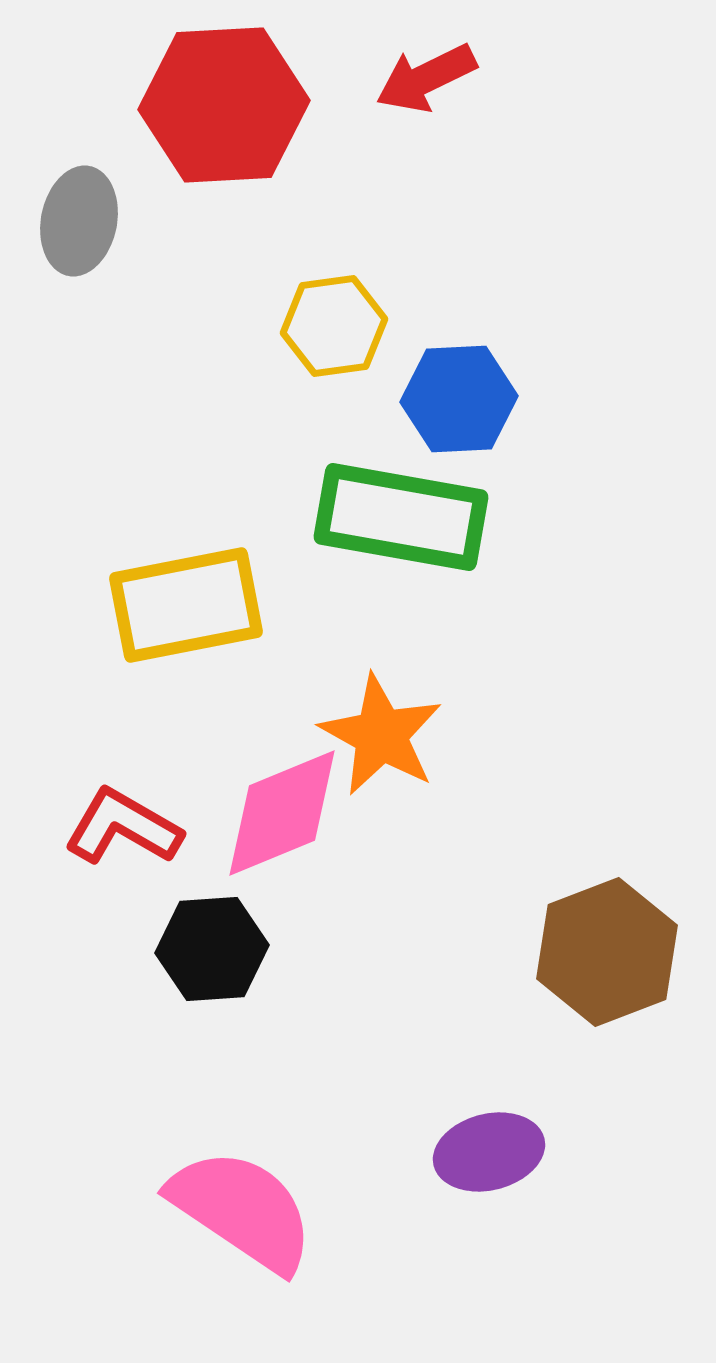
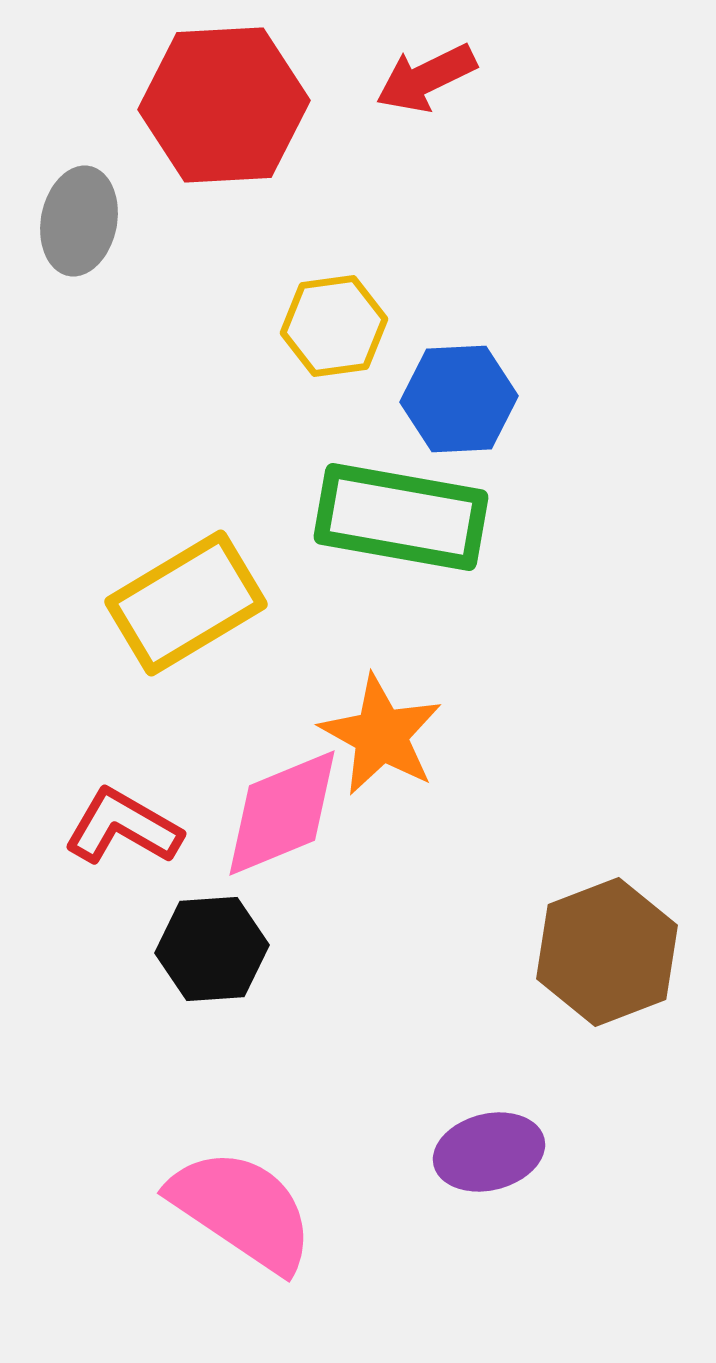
yellow rectangle: moved 2 px up; rotated 20 degrees counterclockwise
